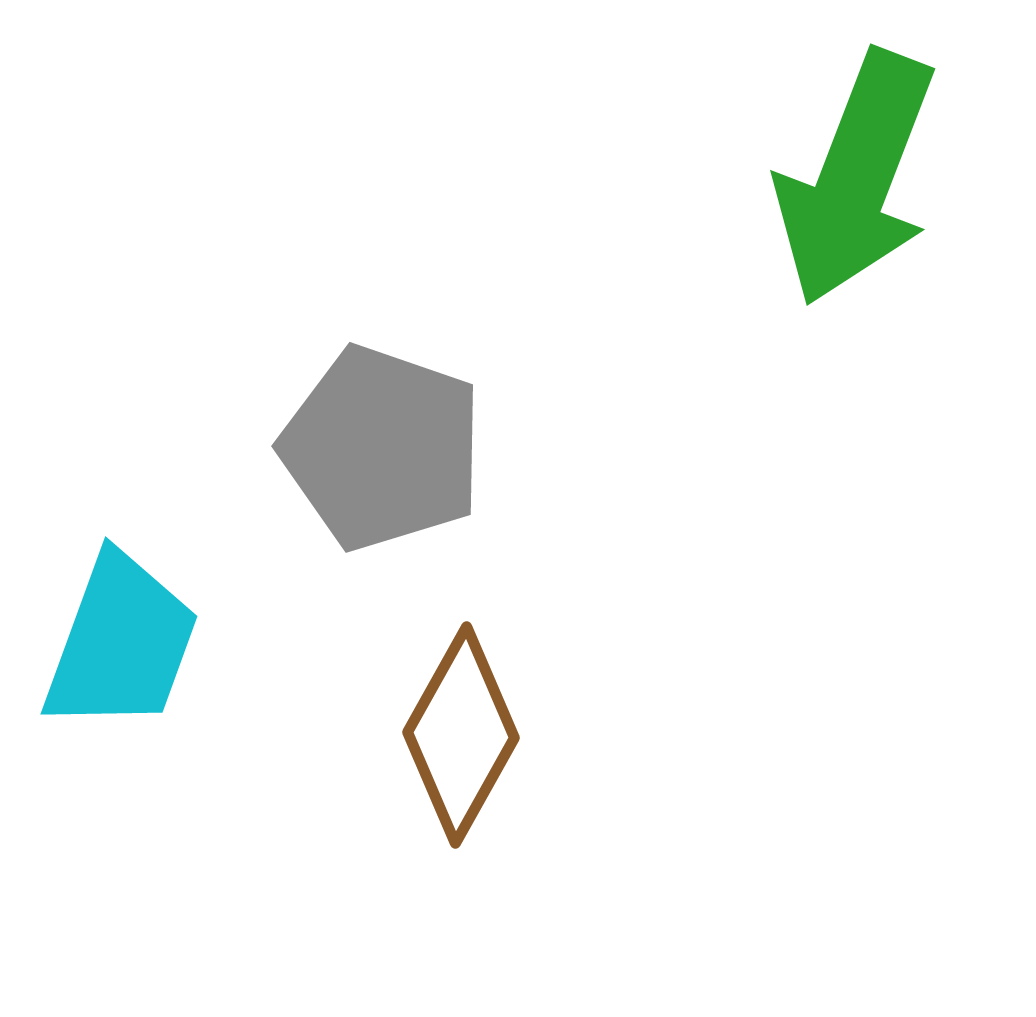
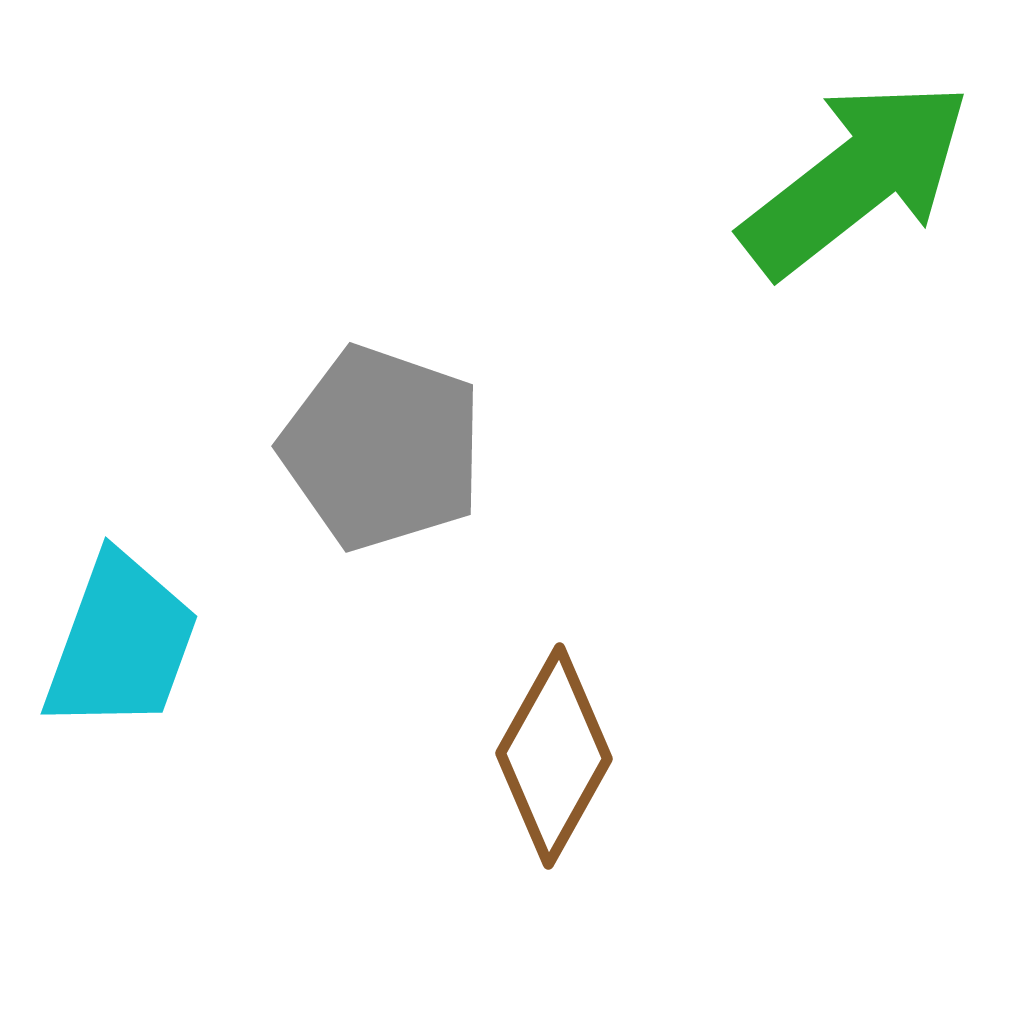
green arrow: rotated 149 degrees counterclockwise
brown diamond: moved 93 px right, 21 px down
